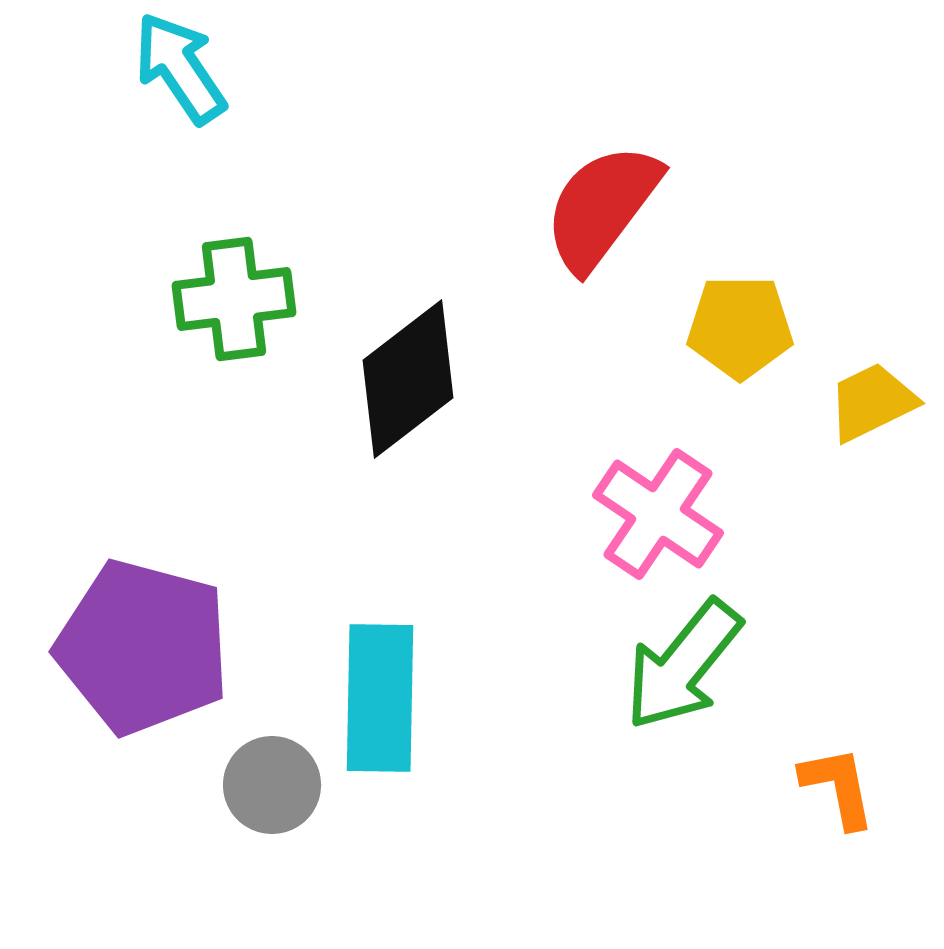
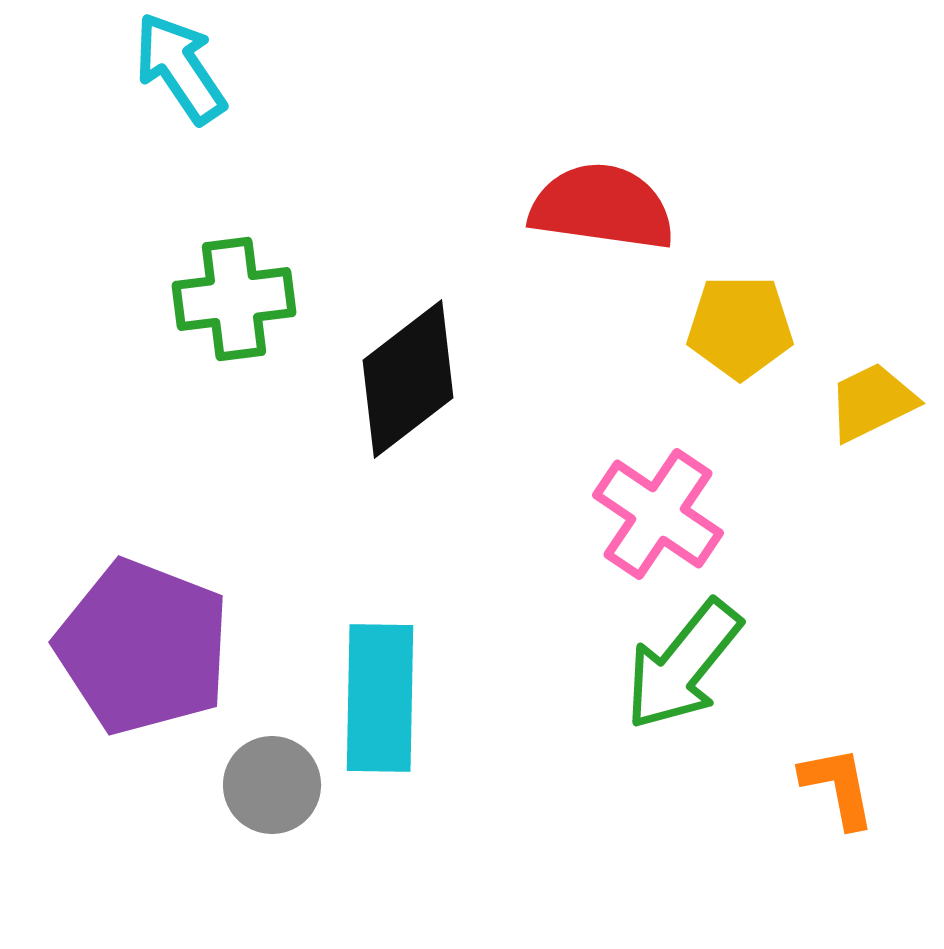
red semicircle: rotated 61 degrees clockwise
purple pentagon: rotated 6 degrees clockwise
